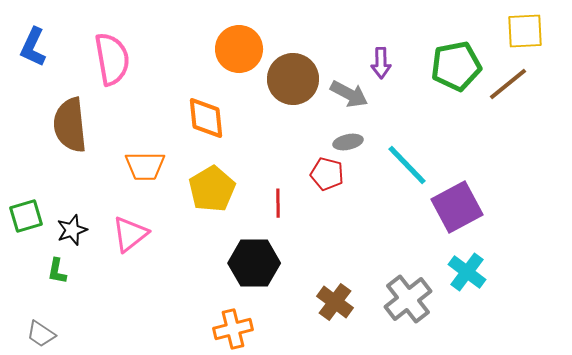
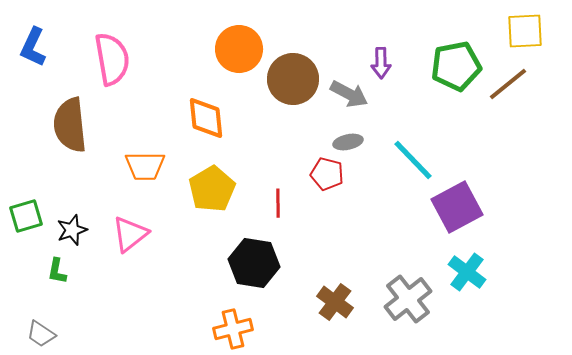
cyan line: moved 6 px right, 5 px up
black hexagon: rotated 9 degrees clockwise
